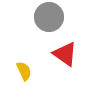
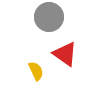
yellow semicircle: moved 12 px right
